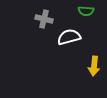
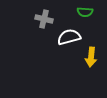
green semicircle: moved 1 px left, 1 px down
yellow arrow: moved 3 px left, 9 px up
